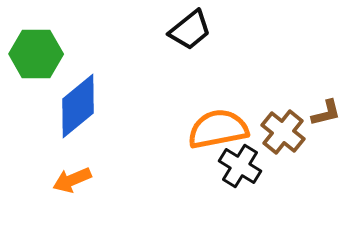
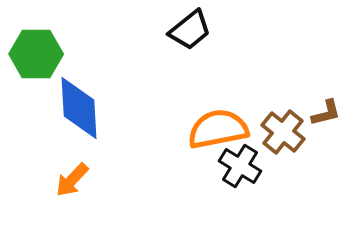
blue diamond: moved 1 px right, 2 px down; rotated 54 degrees counterclockwise
orange arrow: rotated 24 degrees counterclockwise
